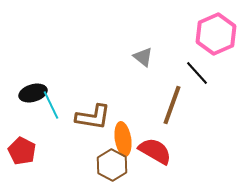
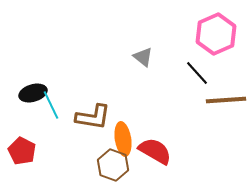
brown line: moved 54 px right, 5 px up; rotated 66 degrees clockwise
brown hexagon: moved 1 px right; rotated 8 degrees counterclockwise
